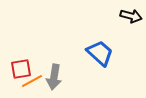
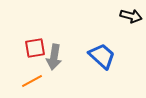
blue trapezoid: moved 2 px right, 3 px down
red square: moved 14 px right, 21 px up
gray arrow: moved 20 px up
